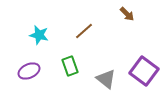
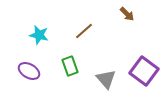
purple ellipse: rotated 55 degrees clockwise
gray triangle: rotated 10 degrees clockwise
